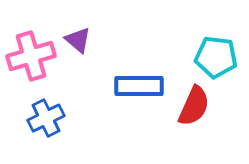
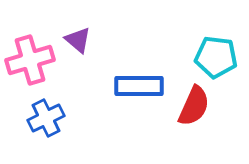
pink cross: moved 1 px left, 4 px down
